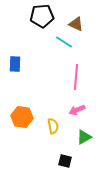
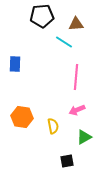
brown triangle: rotated 28 degrees counterclockwise
black square: moved 2 px right; rotated 24 degrees counterclockwise
